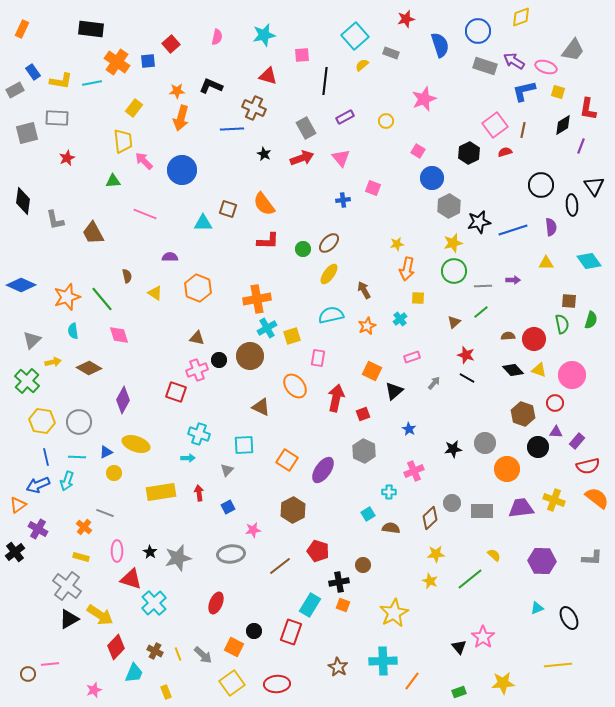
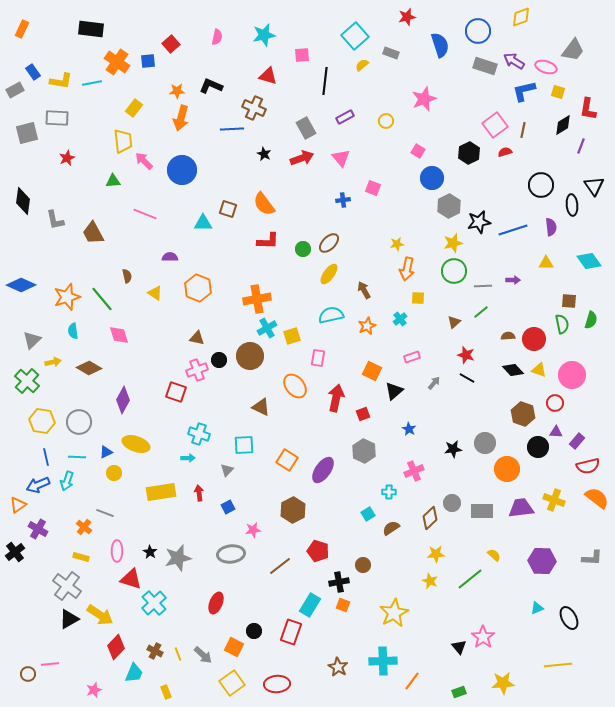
red star at (406, 19): moved 1 px right, 2 px up
brown semicircle at (391, 528): rotated 42 degrees counterclockwise
